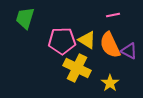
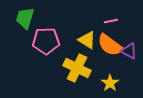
pink line: moved 2 px left, 6 px down
pink pentagon: moved 16 px left
orange semicircle: rotated 28 degrees counterclockwise
